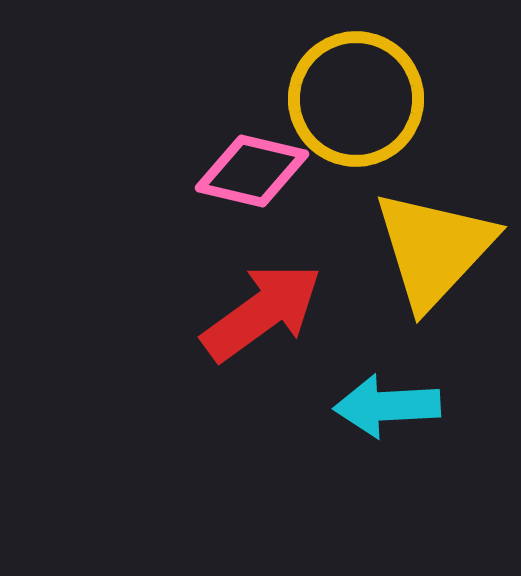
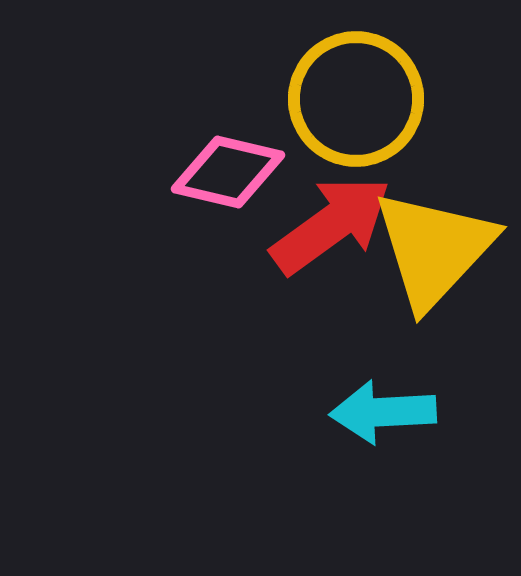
pink diamond: moved 24 px left, 1 px down
red arrow: moved 69 px right, 87 px up
cyan arrow: moved 4 px left, 6 px down
